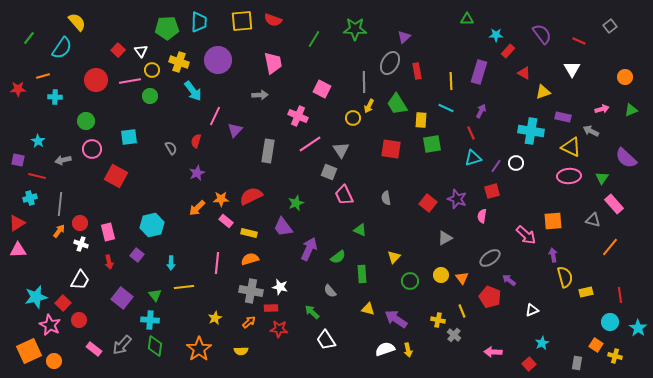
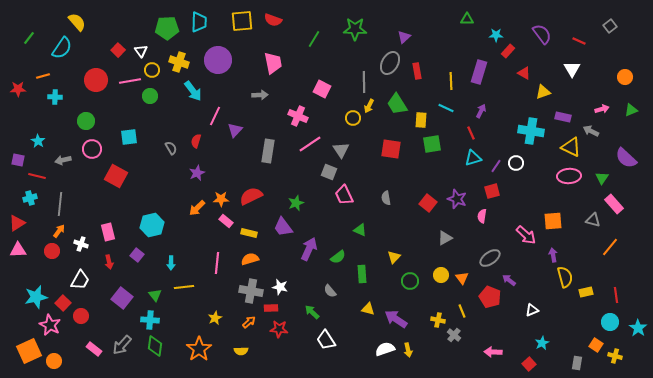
red circle at (80, 223): moved 28 px left, 28 px down
red line at (620, 295): moved 4 px left
red circle at (79, 320): moved 2 px right, 4 px up
